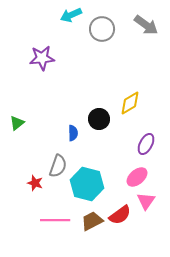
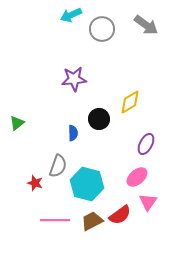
purple star: moved 32 px right, 21 px down
yellow diamond: moved 1 px up
pink triangle: moved 2 px right, 1 px down
